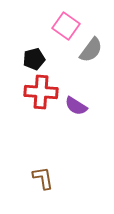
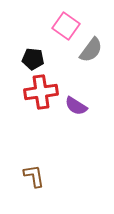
black pentagon: moved 1 px left; rotated 20 degrees clockwise
red cross: rotated 12 degrees counterclockwise
brown L-shape: moved 9 px left, 2 px up
